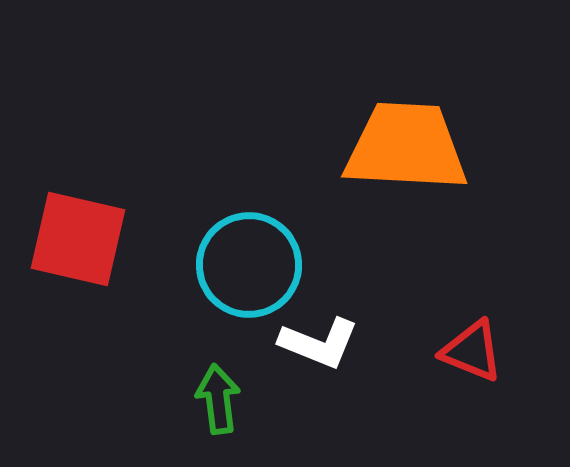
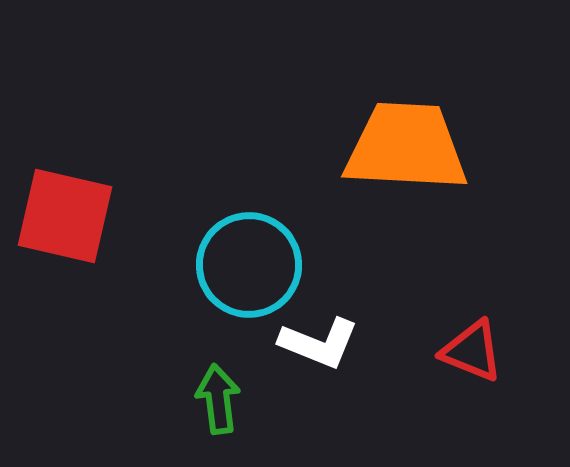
red square: moved 13 px left, 23 px up
